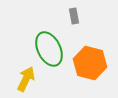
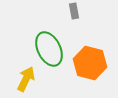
gray rectangle: moved 5 px up
